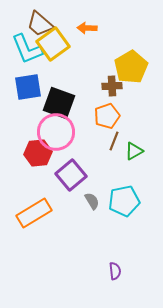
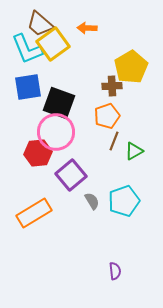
cyan pentagon: rotated 8 degrees counterclockwise
